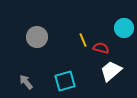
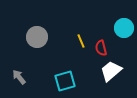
yellow line: moved 2 px left, 1 px down
red semicircle: rotated 119 degrees counterclockwise
gray arrow: moved 7 px left, 5 px up
